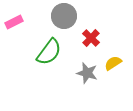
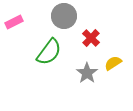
gray star: rotated 20 degrees clockwise
